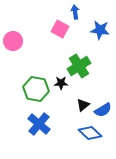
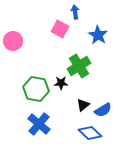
blue star: moved 2 px left, 5 px down; rotated 24 degrees clockwise
